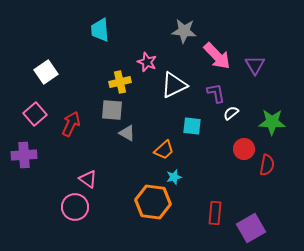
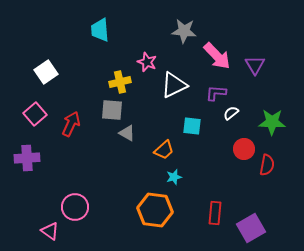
purple L-shape: rotated 75 degrees counterclockwise
purple cross: moved 3 px right, 3 px down
pink triangle: moved 38 px left, 52 px down
orange hexagon: moved 2 px right, 8 px down
